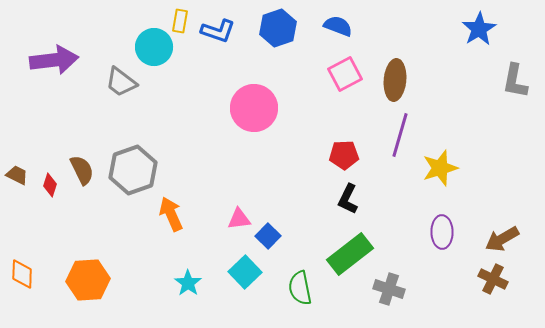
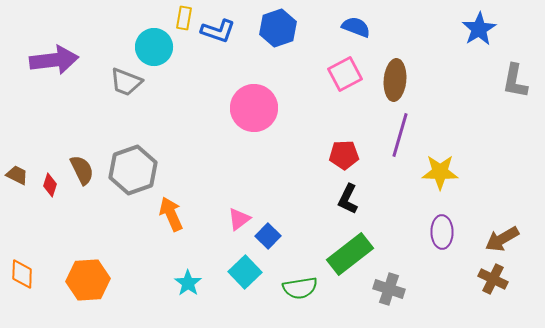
yellow rectangle: moved 4 px right, 3 px up
blue semicircle: moved 18 px right, 1 px down
gray trapezoid: moved 5 px right; rotated 16 degrees counterclockwise
yellow star: moved 4 px down; rotated 18 degrees clockwise
pink triangle: rotated 30 degrees counterclockwise
green semicircle: rotated 88 degrees counterclockwise
